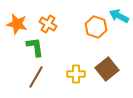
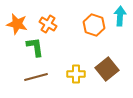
cyan arrow: moved 1 px right; rotated 66 degrees clockwise
orange hexagon: moved 2 px left, 2 px up
brown line: rotated 45 degrees clockwise
